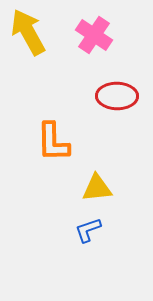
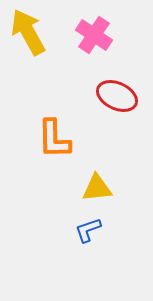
red ellipse: rotated 24 degrees clockwise
orange L-shape: moved 1 px right, 3 px up
